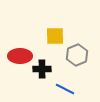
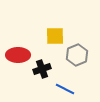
red ellipse: moved 2 px left, 1 px up
black cross: rotated 18 degrees counterclockwise
